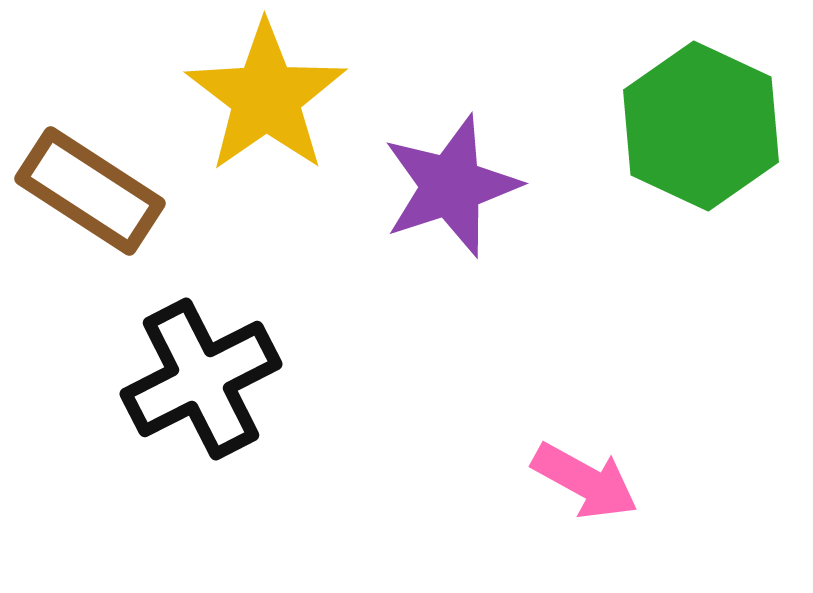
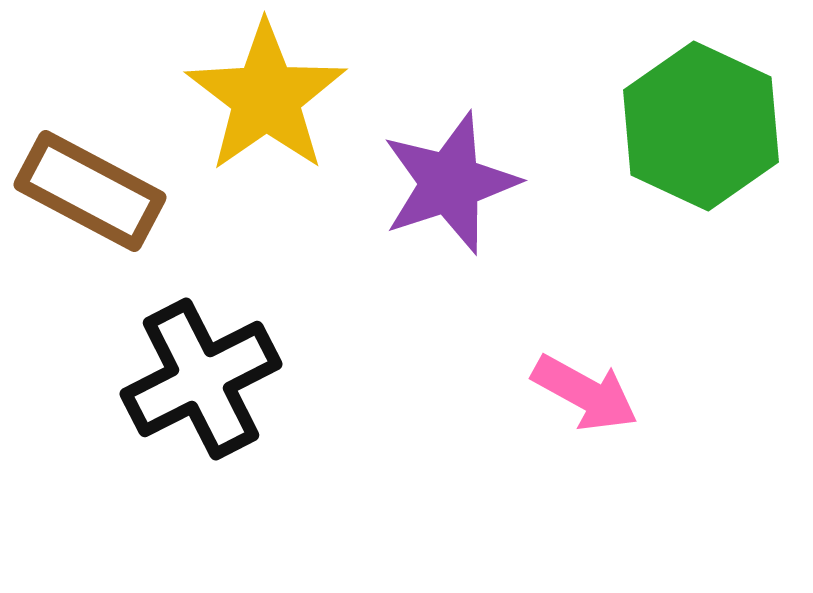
purple star: moved 1 px left, 3 px up
brown rectangle: rotated 5 degrees counterclockwise
pink arrow: moved 88 px up
